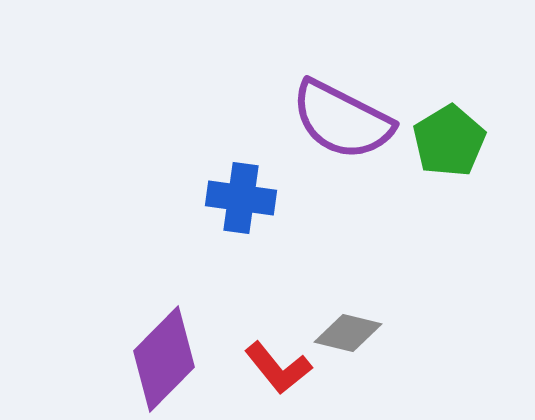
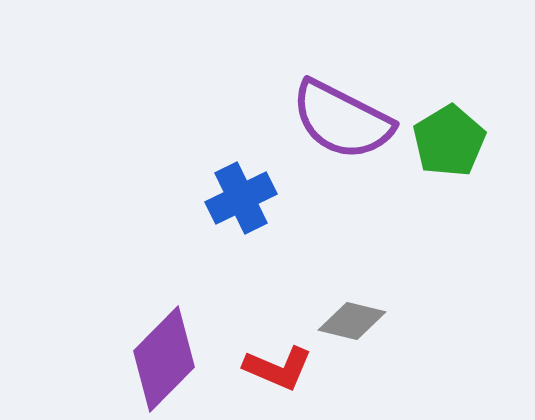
blue cross: rotated 34 degrees counterclockwise
gray diamond: moved 4 px right, 12 px up
red L-shape: rotated 28 degrees counterclockwise
